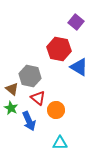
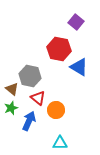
green star: rotated 24 degrees clockwise
blue arrow: rotated 132 degrees counterclockwise
